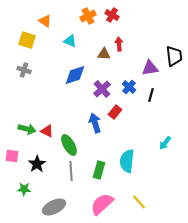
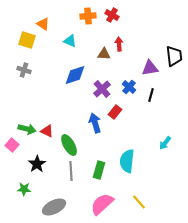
orange cross: rotated 21 degrees clockwise
orange triangle: moved 2 px left, 3 px down
pink square: moved 11 px up; rotated 32 degrees clockwise
